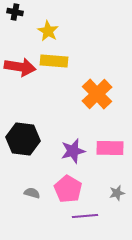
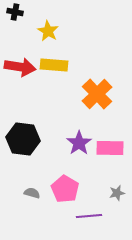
yellow rectangle: moved 4 px down
purple star: moved 6 px right, 8 px up; rotated 20 degrees counterclockwise
pink pentagon: moved 3 px left
purple line: moved 4 px right
